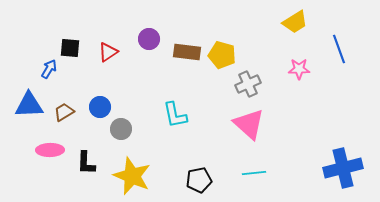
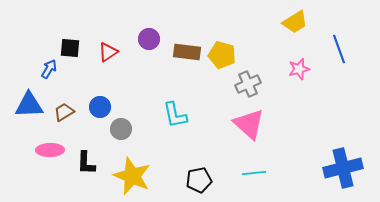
pink star: rotated 15 degrees counterclockwise
